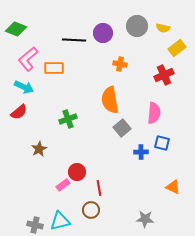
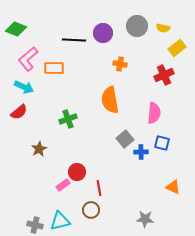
gray square: moved 3 px right, 11 px down
